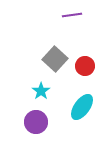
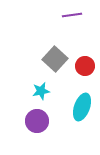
cyan star: rotated 24 degrees clockwise
cyan ellipse: rotated 16 degrees counterclockwise
purple circle: moved 1 px right, 1 px up
